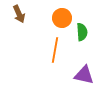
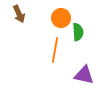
orange circle: moved 1 px left
green semicircle: moved 4 px left
